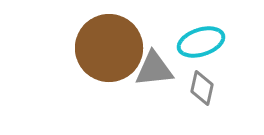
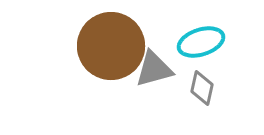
brown circle: moved 2 px right, 2 px up
gray triangle: rotated 9 degrees counterclockwise
